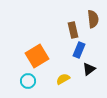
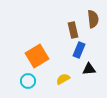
black triangle: rotated 32 degrees clockwise
